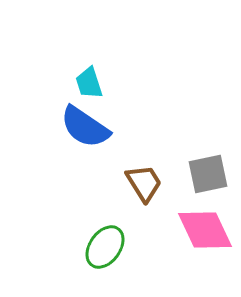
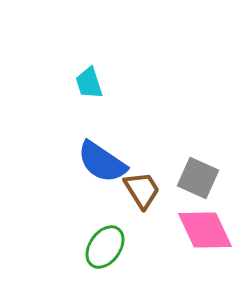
blue semicircle: moved 17 px right, 35 px down
gray square: moved 10 px left, 4 px down; rotated 36 degrees clockwise
brown trapezoid: moved 2 px left, 7 px down
